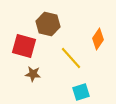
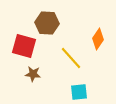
brown hexagon: moved 1 px left, 1 px up; rotated 10 degrees counterclockwise
cyan square: moved 2 px left; rotated 12 degrees clockwise
